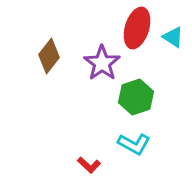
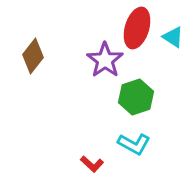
brown diamond: moved 16 px left
purple star: moved 3 px right, 3 px up
red L-shape: moved 3 px right, 1 px up
